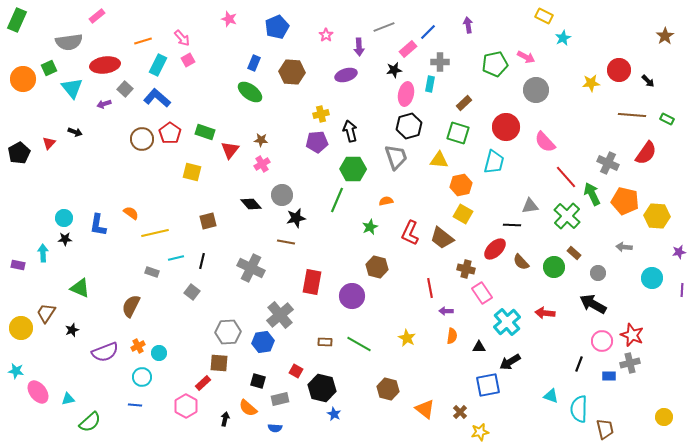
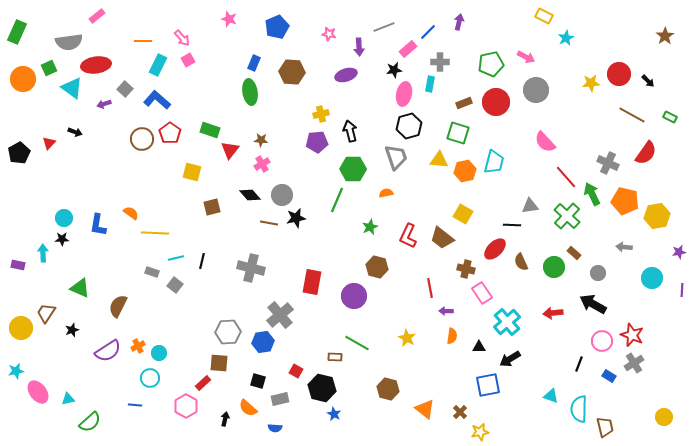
green rectangle at (17, 20): moved 12 px down
purple arrow at (468, 25): moved 9 px left, 3 px up; rotated 21 degrees clockwise
pink star at (326, 35): moved 3 px right, 1 px up; rotated 24 degrees counterclockwise
cyan star at (563, 38): moved 3 px right
orange line at (143, 41): rotated 18 degrees clockwise
green pentagon at (495, 64): moved 4 px left
red ellipse at (105, 65): moved 9 px left
red circle at (619, 70): moved 4 px down
cyan triangle at (72, 88): rotated 15 degrees counterclockwise
green ellipse at (250, 92): rotated 45 degrees clockwise
pink ellipse at (406, 94): moved 2 px left
blue L-shape at (157, 98): moved 2 px down
brown rectangle at (464, 103): rotated 21 degrees clockwise
brown line at (632, 115): rotated 24 degrees clockwise
green rectangle at (667, 119): moved 3 px right, 2 px up
red circle at (506, 127): moved 10 px left, 25 px up
green rectangle at (205, 132): moved 5 px right, 2 px up
orange hexagon at (461, 185): moved 4 px right, 14 px up
orange semicircle at (386, 201): moved 8 px up
black diamond at (251, 204): moved 1 px left, 9 px up
yellow hexagon at (657, 216): rotated 15 degrees counterclockwise
brown square at (208, 221): moved 4 px right, 14 px up
yellow line at (155, 233): rotated 16 degrees clockwise
red L-shape at (410, 233): moved 2 px left, 3 px down
black star at (65, 239): moved 3 px left
brown line at (286, 242): moved 17 px left, 19 px up
brown semicircle at (521, 262): rotated 18 degrees clockwise
gray cross at (251, 268): rotated 12 degrees counterclockwise
gray square at (192, 292): moved 17 px left, 7 px up
purple circle at (352, 296): moved 2 px right
brown semicircle at (131, 306): moved 13 px left
red arrow at (545, 313): moved 8 px right; rotated 12 degrees counterclockwise
brown rectangle at (325, 342): moved 10 px right, 15 px down
green line at (359, 344): moved 2 px left, 1 px up
purple semicircle at (105, 352): moved 3 px right, 1 px up; rotated 12 degrees counterclockwise
black arrow at (510, 362): moved 3 px up
gray cross at (630, 363): moved 4 px right; rotated 18 degrees counterclockwise
cyan star at (16, 371): rotated 21 degrees counterclockwise
blue rectangle at (609, 376): rotated 32 degrees clockwise
cyan circle at (142, 377): moved 8 px right, 1 px down
brown trapezoid at (605, 429): moved 2 px up
